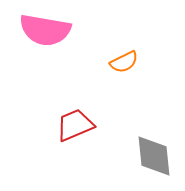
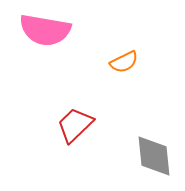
red trapezoid: rotated 21 degrees counterclockwise
